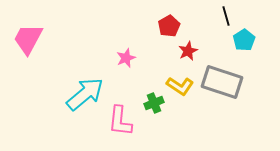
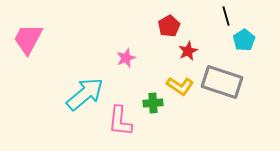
green cross: moved 1 px left; rotated 18 degrees clockwise
